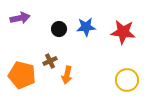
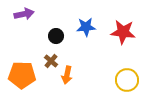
purple arrow: moved 4 px right, 4 px up
black circle: moved 3 px left, 7 px down
brown cross: moved 1 px right; rotated 24 degrees counterclockwise
orange pentagon: rotated 12 degrees counterclockwise
